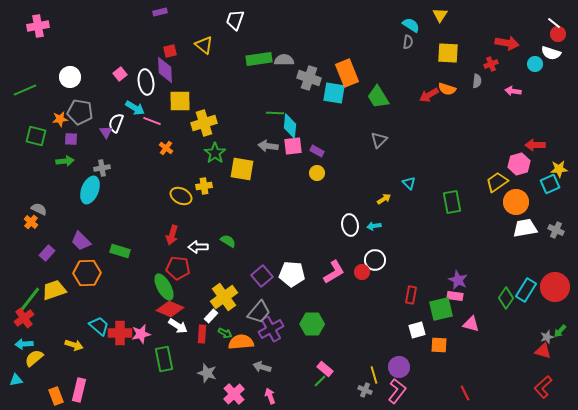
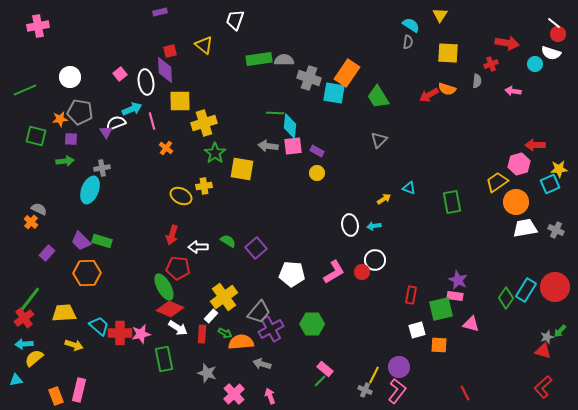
orange rectangle at (347, 73): rotated 56 degrees clockwise
cyan arrow at (135, 108): moved 3 px left, 1 px down; rotated 54 degrees counterclockwise
pink line at (152, 121): rotated 54 degrees clockwise
white semicircle at (116, 123): rotated 48 degrees clockwise
cyan triangle at (409, 183): moved 5 px down; rotated 24 degrees counterclockwise
green rectangle at (120, 251): moved 18 px left, 10 px up
purple square at (262, 276): moved 6 px left, 28 px up
yellow trapezoid at (54, 290): moved 10 px right, 23 px down; rotated 15 degrees clockwise
white arrow at (178, 326): moved 2 px down
gray arrow at (262, 367): moved 3 px up
yellow line at (374, 375): rotated 42 degrees clockwise
